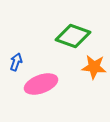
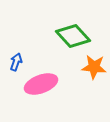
green diamond: rotated 28 degrees clockwise
